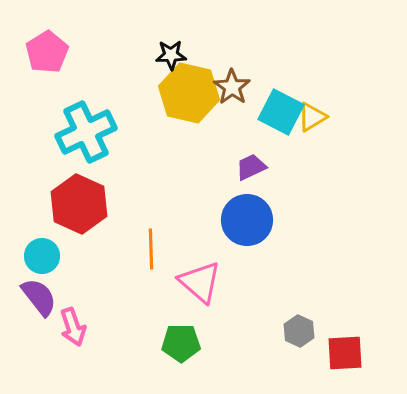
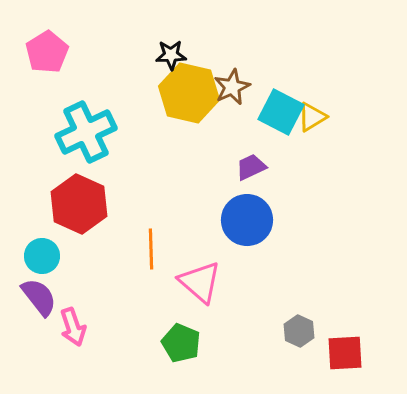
brown star: rotated 12 degrees clockwise
green pentagon: rotated 24 degrees clockwise
